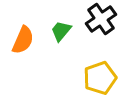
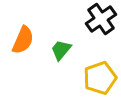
green trapezoid: moved 19 px down
